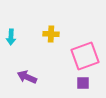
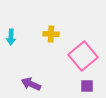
pink square: moved 2 px left; rotated 20 degrees counterclockwise
purple arrow: moved 4 px right, 7 px down
purple square: moved 4 px right, 3 px down
